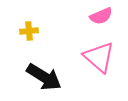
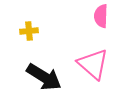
pink semicircle: rotated 115 degrees clockwise
pink triangle: moved 6 px left, 7 px down
